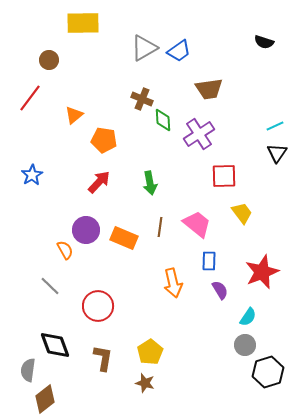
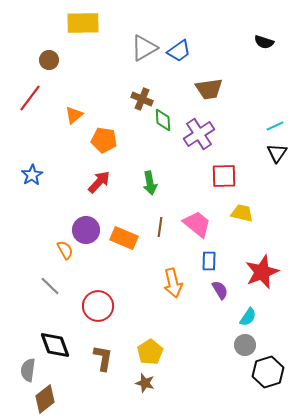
yellow trapezoid: rotated 40 degrees counterclockwise
